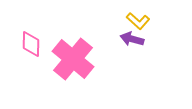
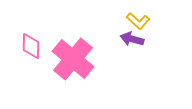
pink diamond: moved 2 px down
